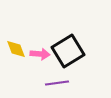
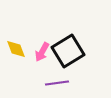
pink arrow: moved 2 px right, 2 px up; rotated 114 degrees clockwise
